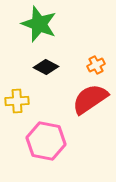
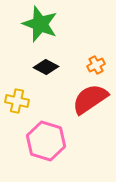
green star: moved 1 px right
yellow cross: rotated 15 degrees clockwise
pink hexagon: rotated 6 degrees clockwise
